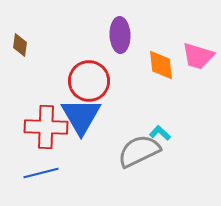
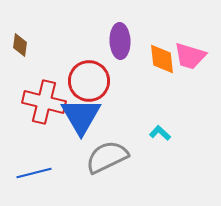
purple ellipse: moved 6 px down
pink trapezoid: moved 8 px left
orange diamond: moved 1 px right, 6 px up
red cross: moved 2 px left, 25 px up; rotated 12 degrees clockwise
gray semicircle: moved 32 px left, 6 px down
blue line: moved 7 px left
